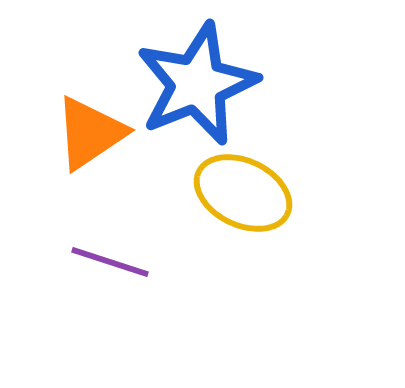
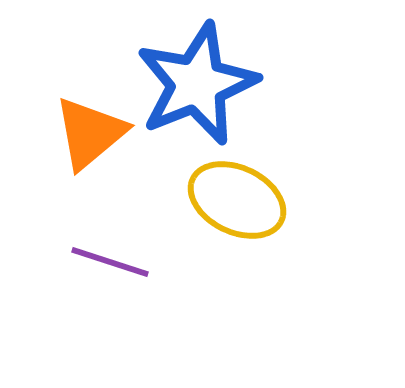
orange triangle: rotated 6 degrees counterclockwise
yellow ellipse: moved 6 px left, 7 px down
